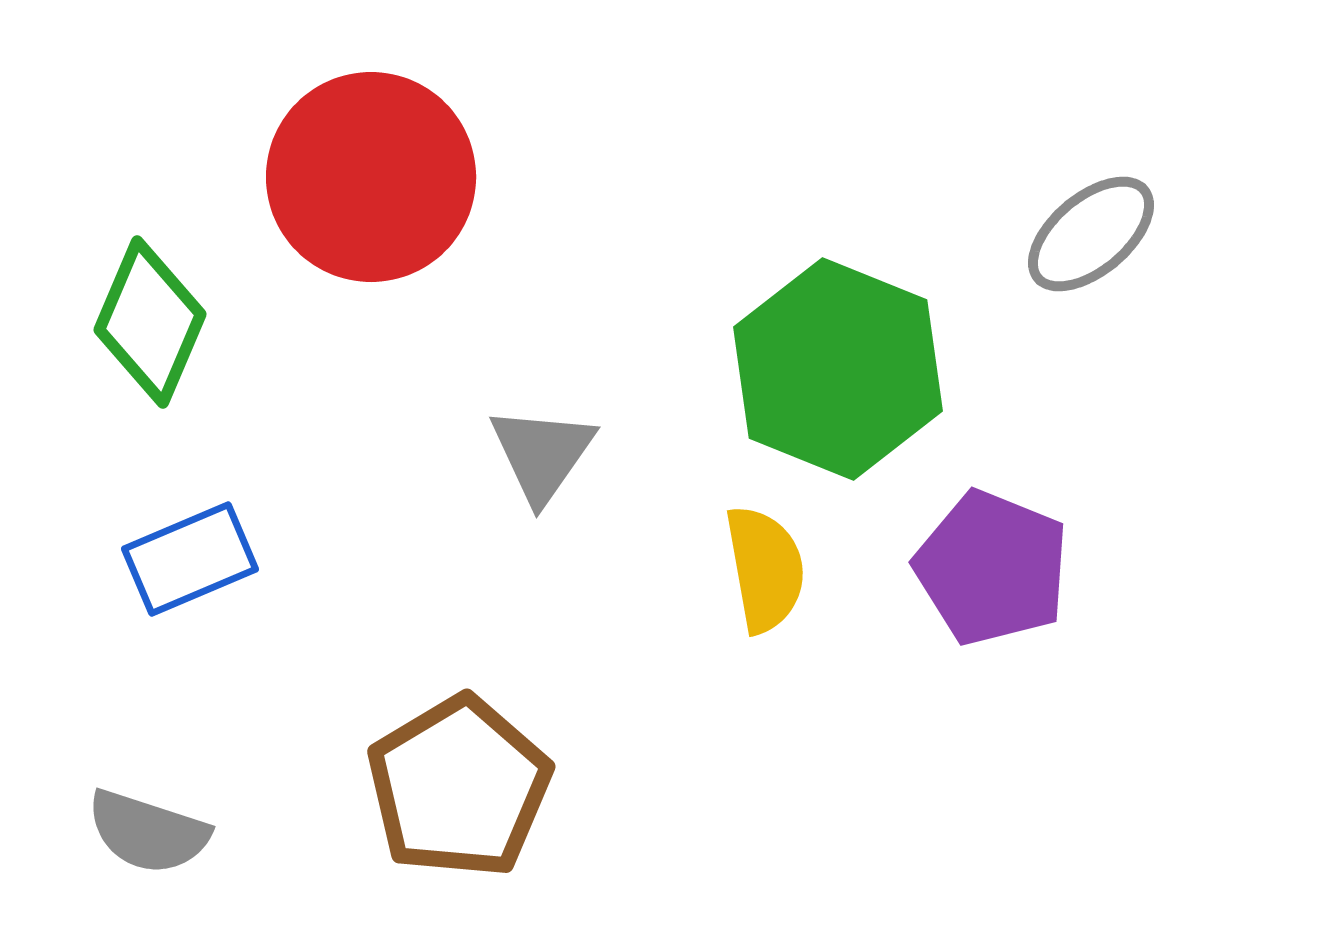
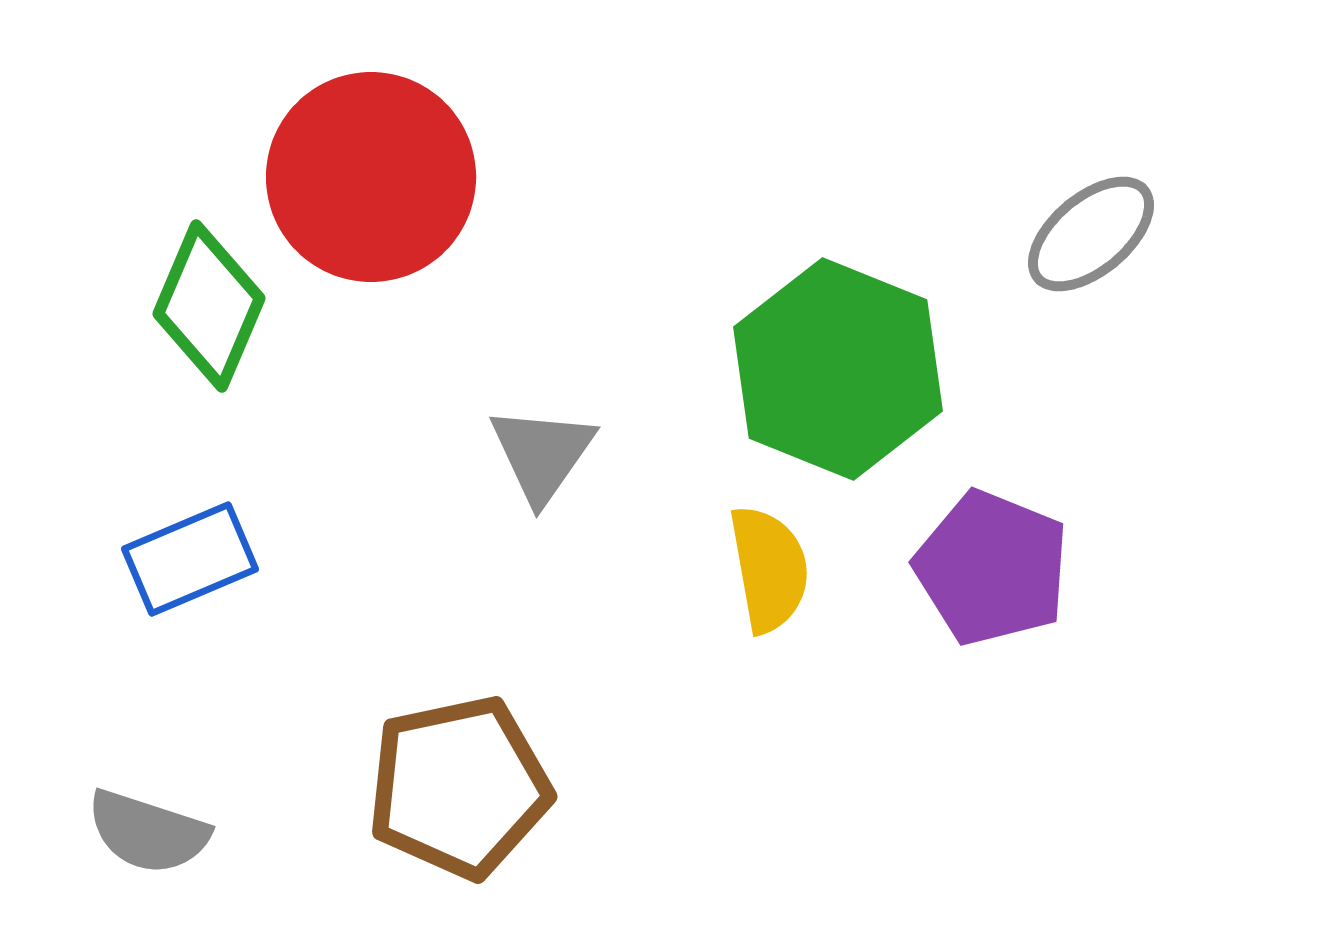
green diamond: moved 59 px right, 16 px up
yellow semicircle: moved 4 px right
brown pentagon: rotated 19 degrees clockwise
